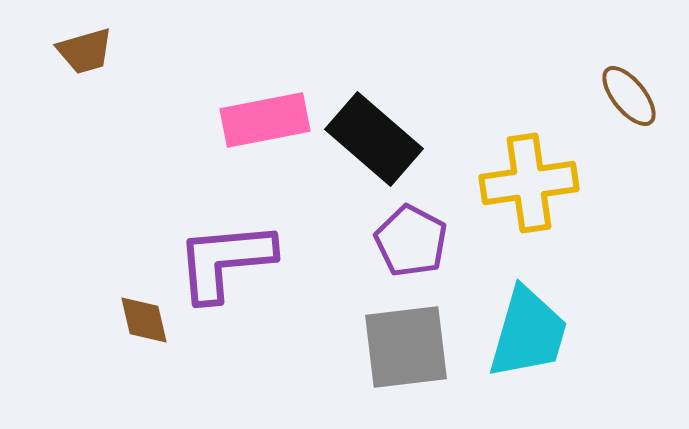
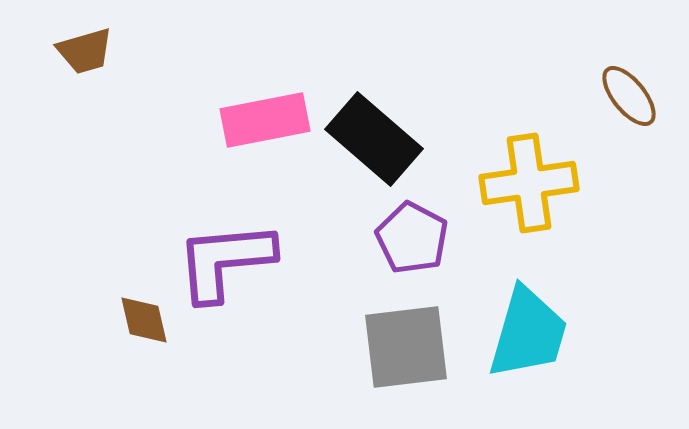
purple pentagon: moved 1 px right, 3 px up
